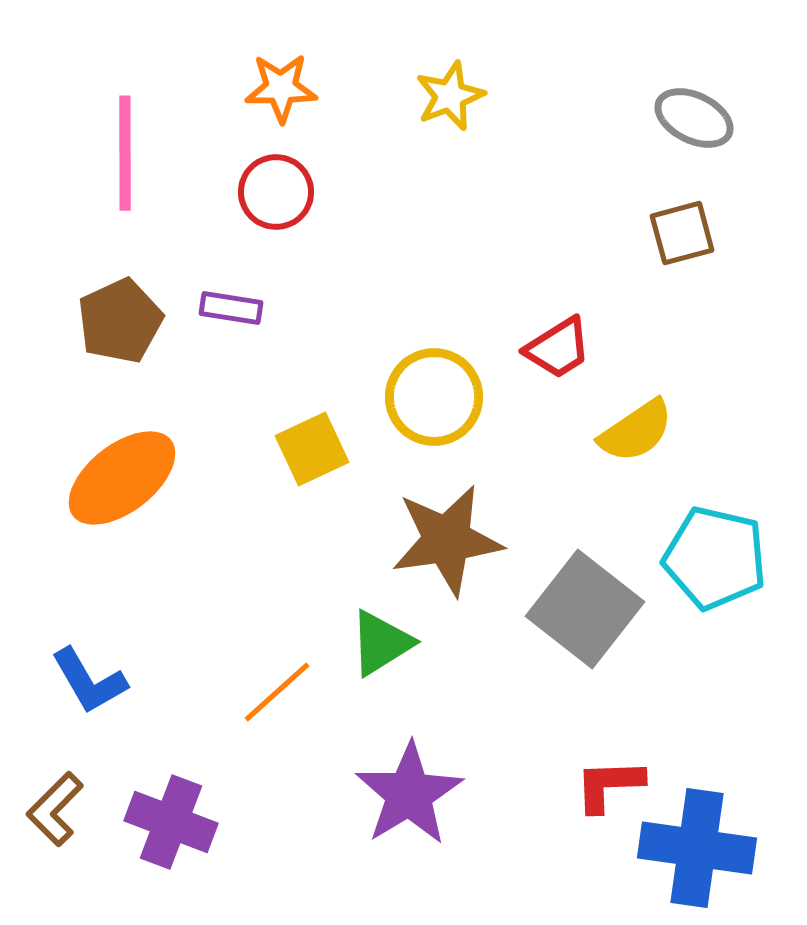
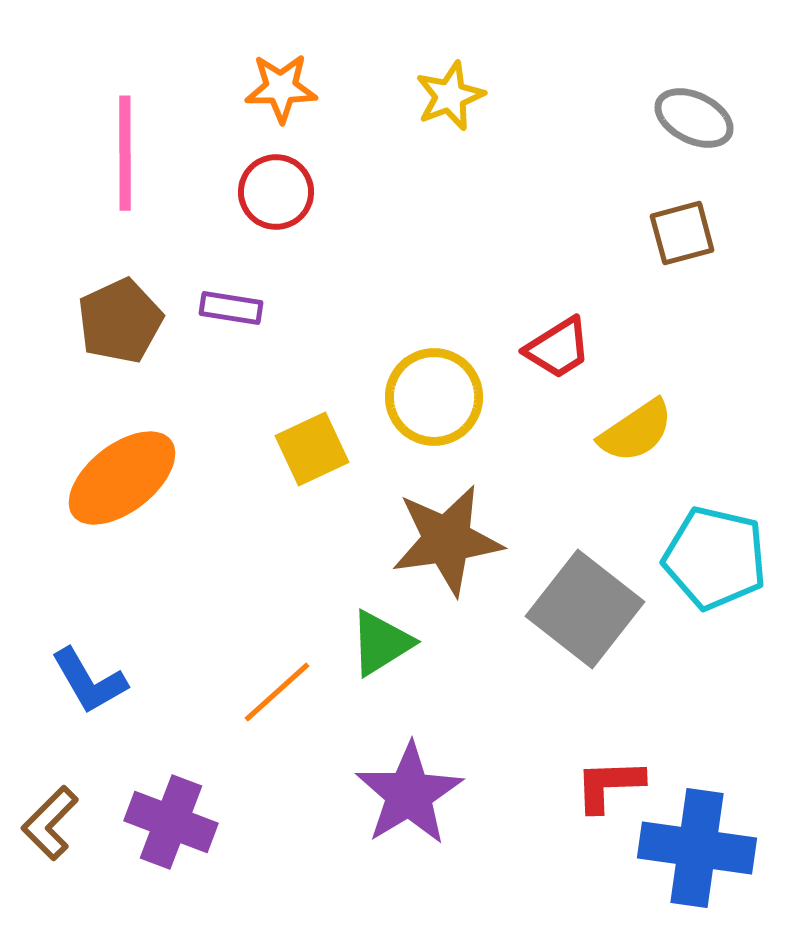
brown L-shape: moved 5 px left, 14 px down
